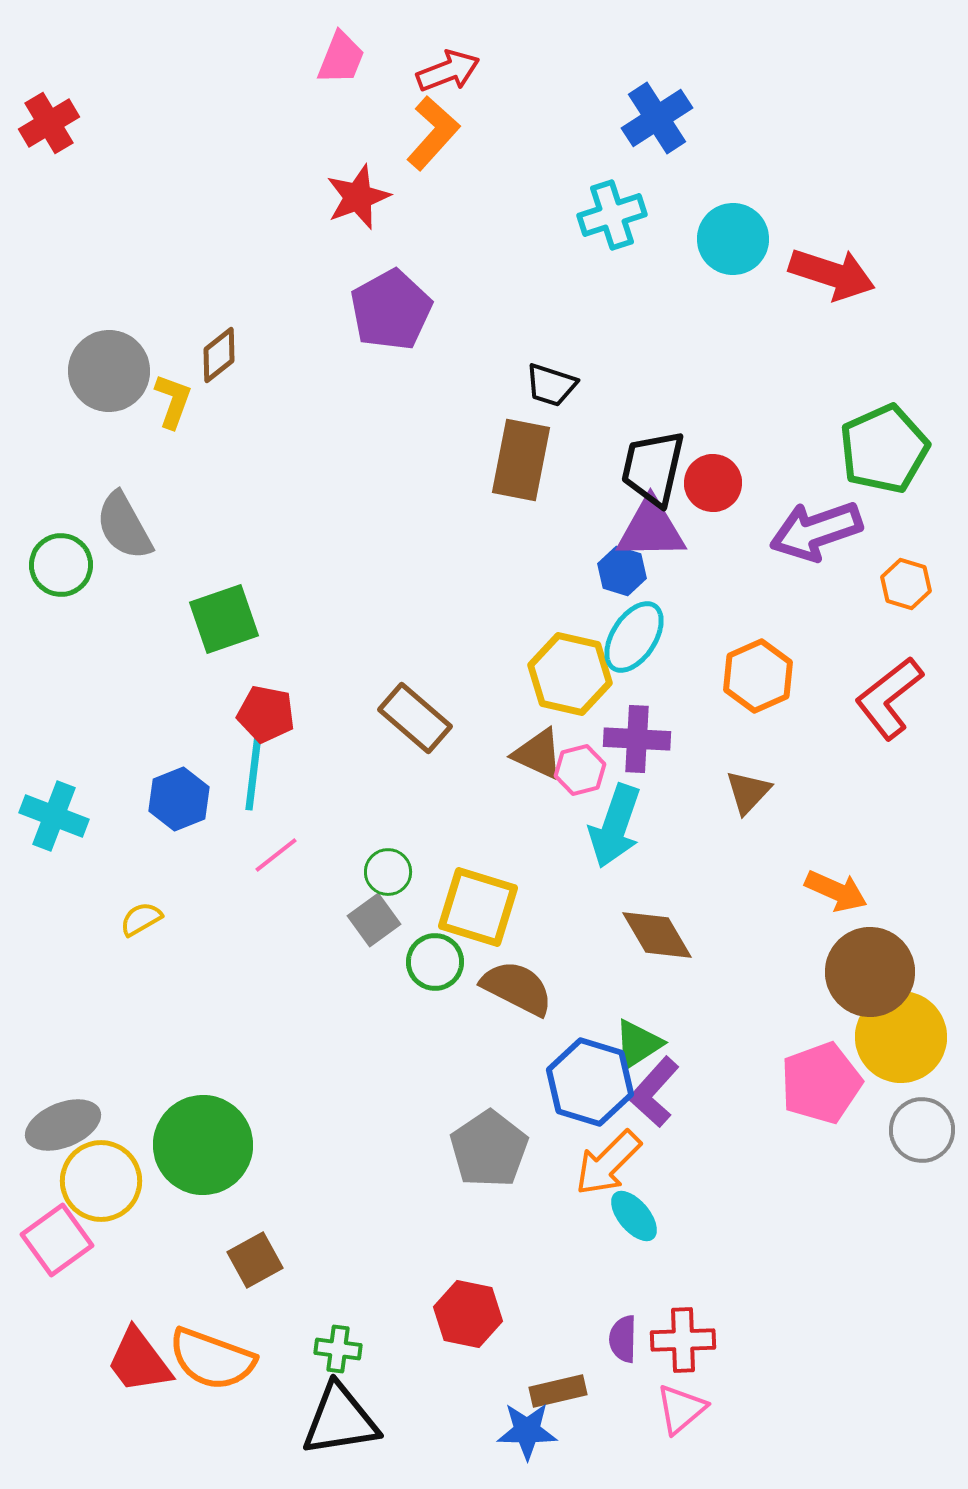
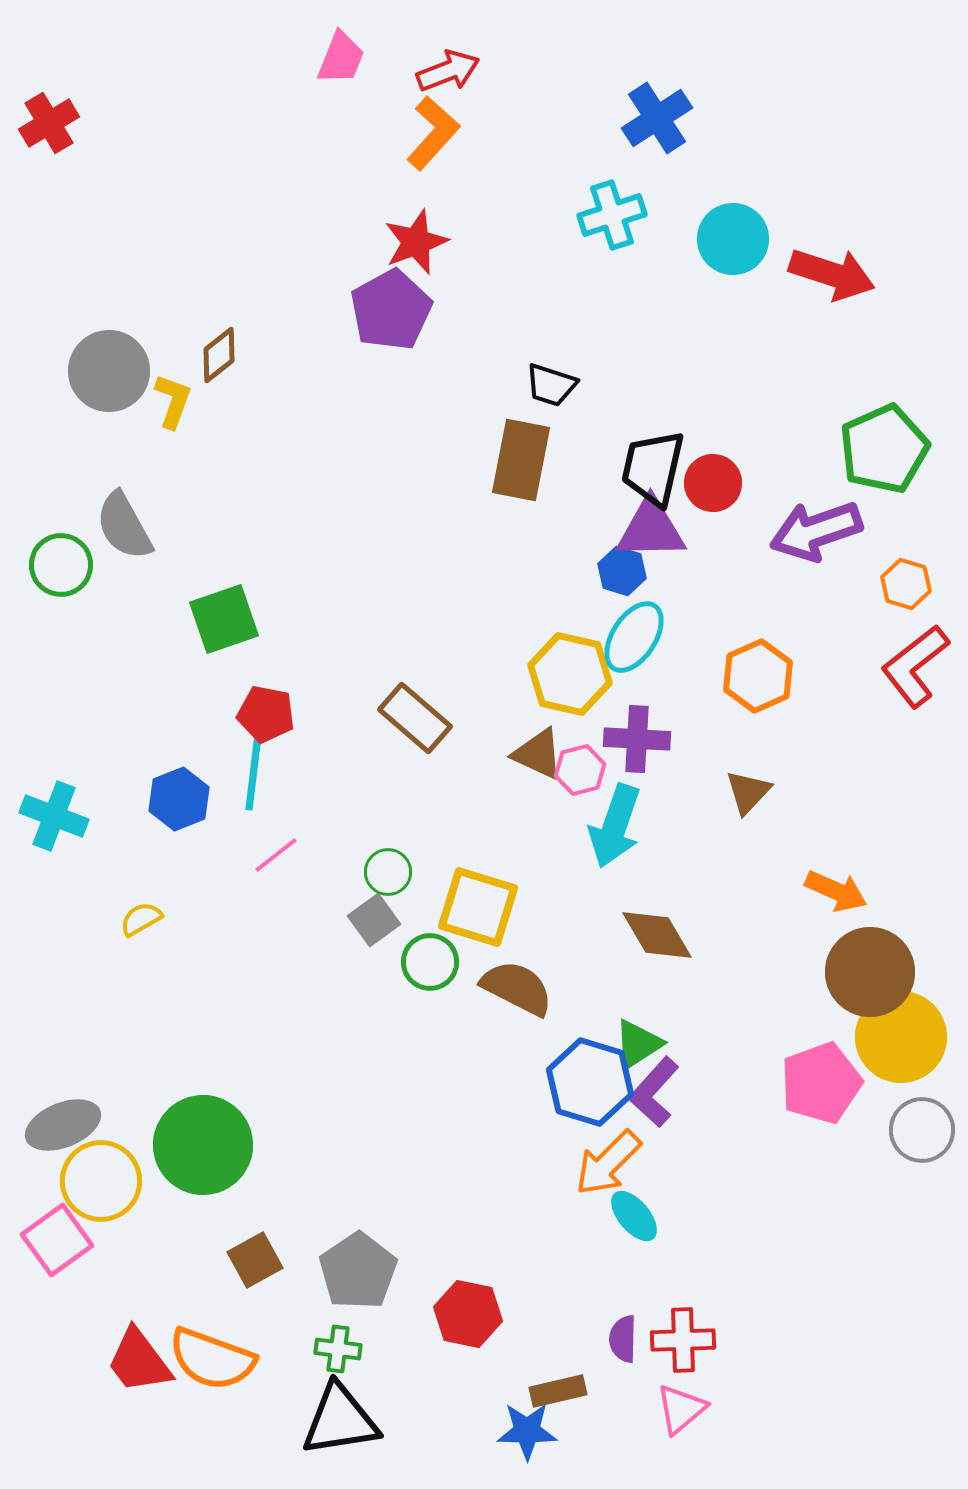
red star at (358, 197): moved 58 px right, 45 px down
red L-shape at (889, 698): moved 26 px right, 32 px up
green circle at (435, 962): moved 5 px left
gray pentagon at (489, 1149): moved 131 px left, 122 px down
